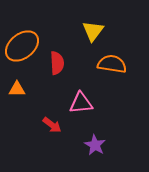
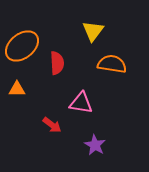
pink triangle: rotated 15 degrees clockwise
